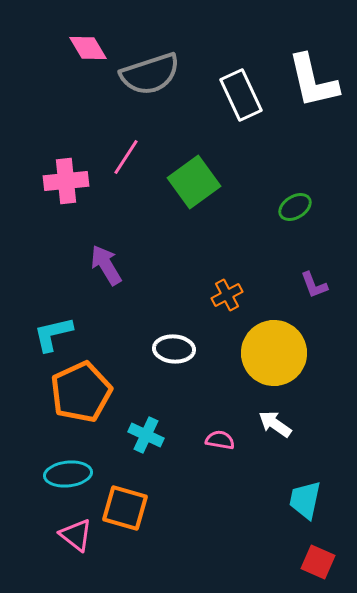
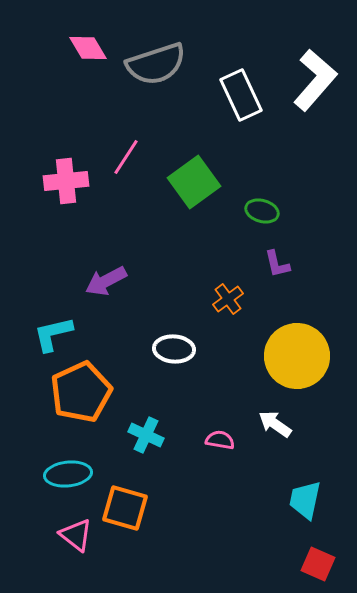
gray semicircle: moved 6 px right, 10 px up
white L-shape: moved 2 px right, 1 px up; rotated 126 degrees counterclockwise
green ellipse: moved 33 px left, 4 px down; rotated 48 degrees clockwise
purple arrow: moved 16 px down; rotated 87 degrees counterclockwise
purple L-shape: moved 37 px left, 21 px up; rotated 8 degrees clockwise
orange cross: moved 1 px right, 4 px down; rotated 8 degrees counterclockwise
yellow circle: moved 23 px right, 3 px down
red square: moved 2 px down
